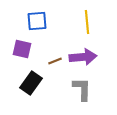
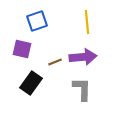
blue square: rotated 15 degrees counterclockwise
brown line: moved 1 px down
